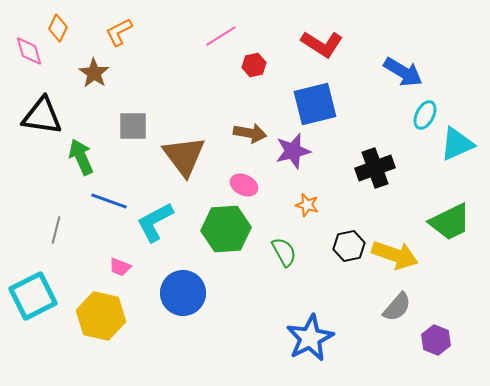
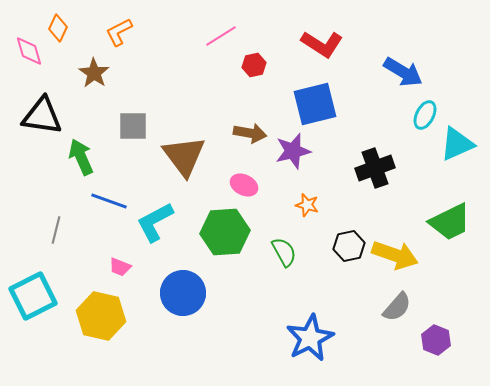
green hexagon: moved 1 px left, 3 px down
